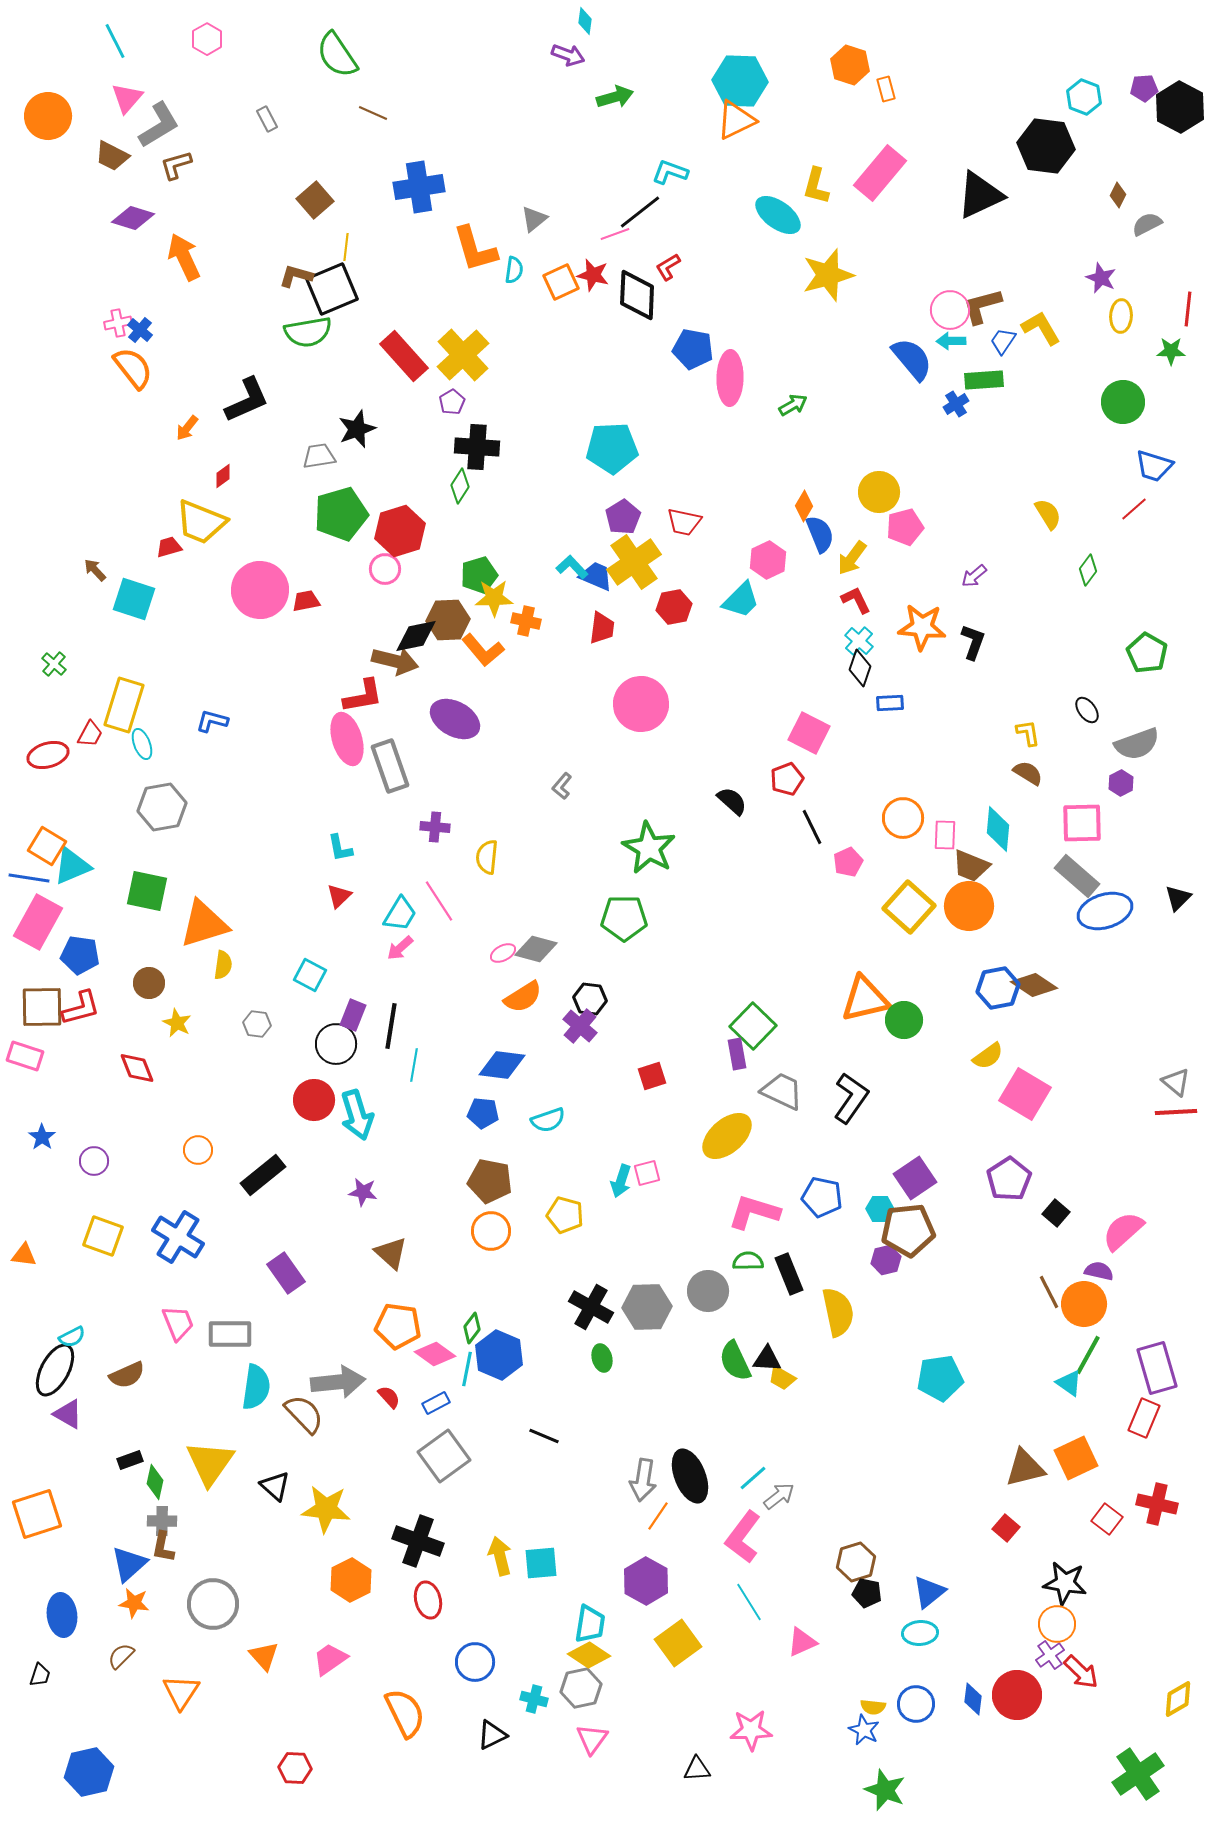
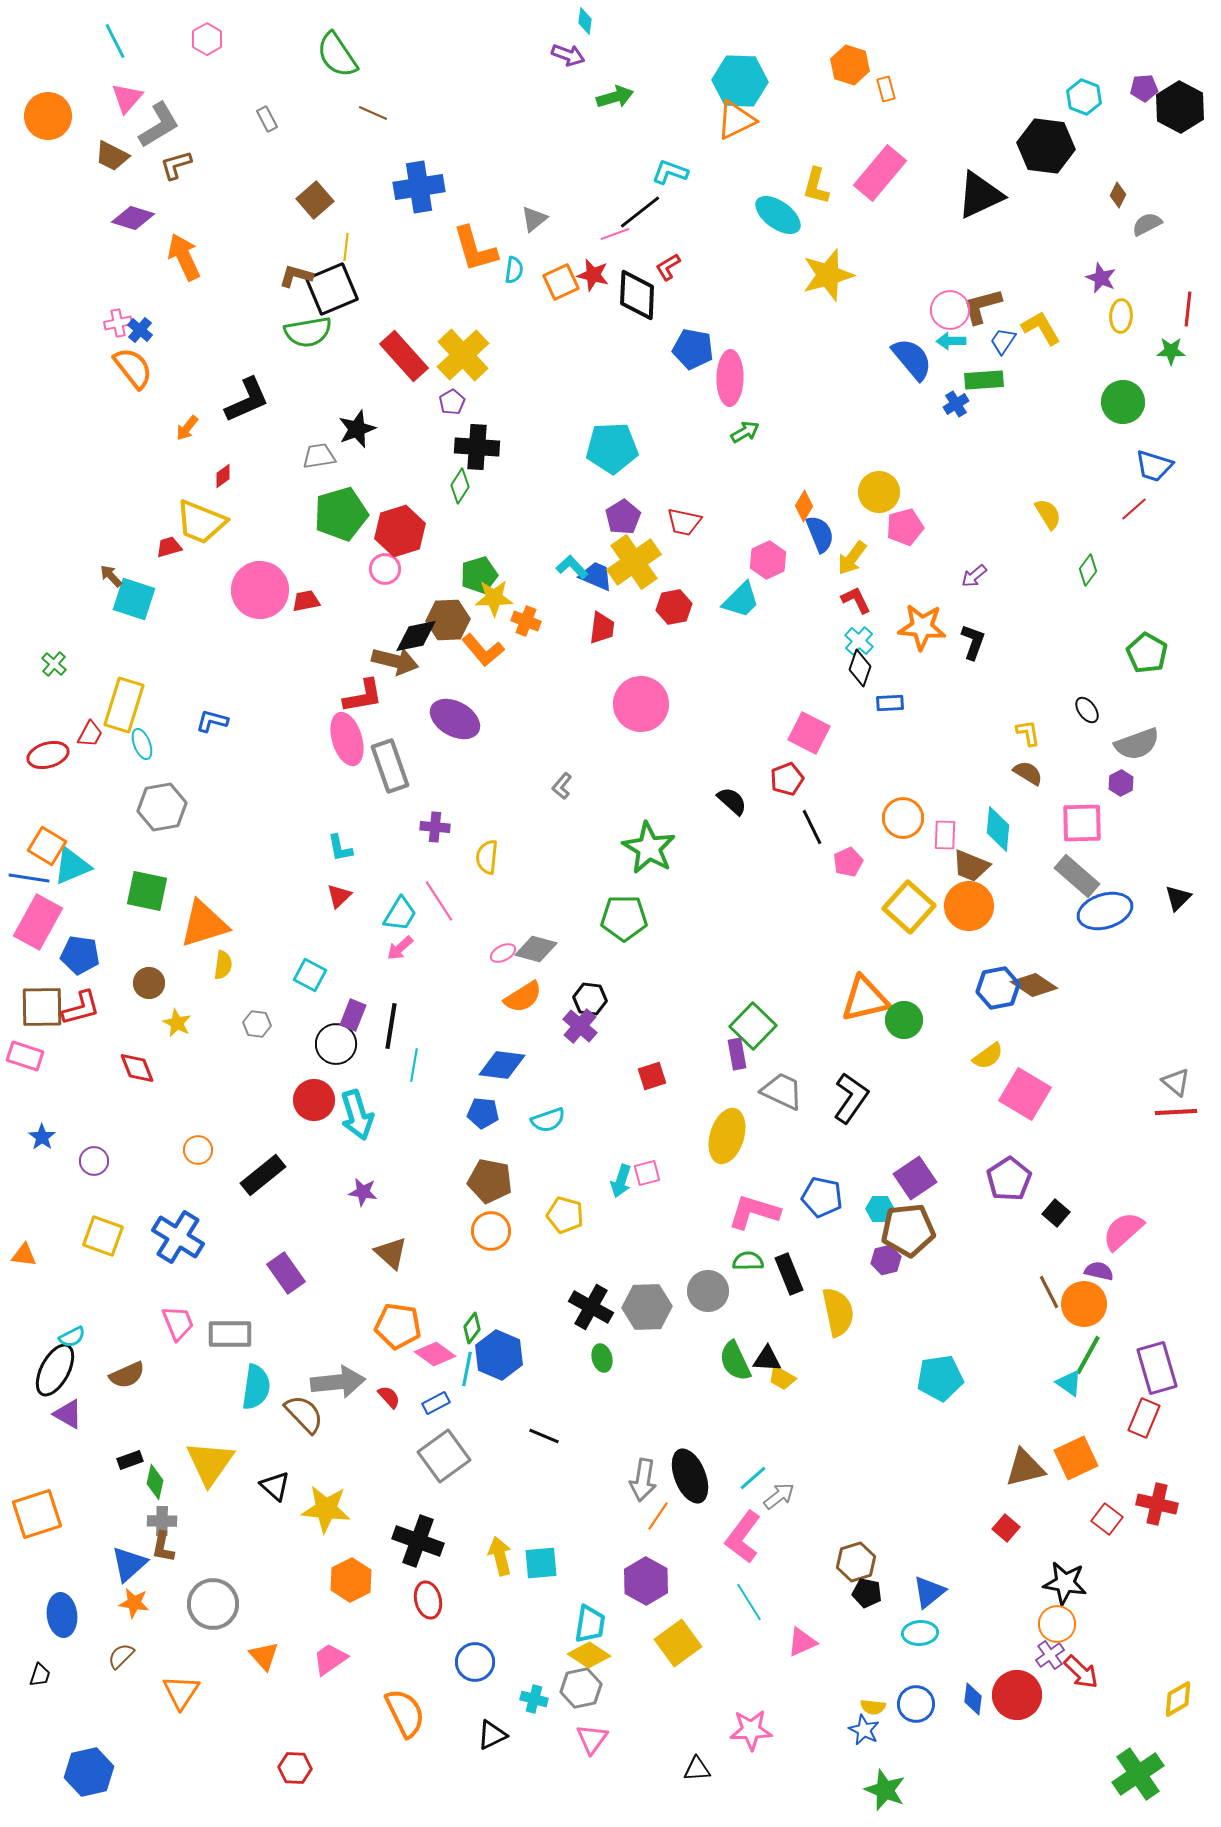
green arrow at (793, 405): moved 48 px left, 27 px down
brown arrow at (95, 570): moved 16 px right, 6 px down
orange cross at (526, 621): rotated 8 degrees clockwise
yellow ellipse at (727, 1136): rotated 32 degrees counterclockwise
